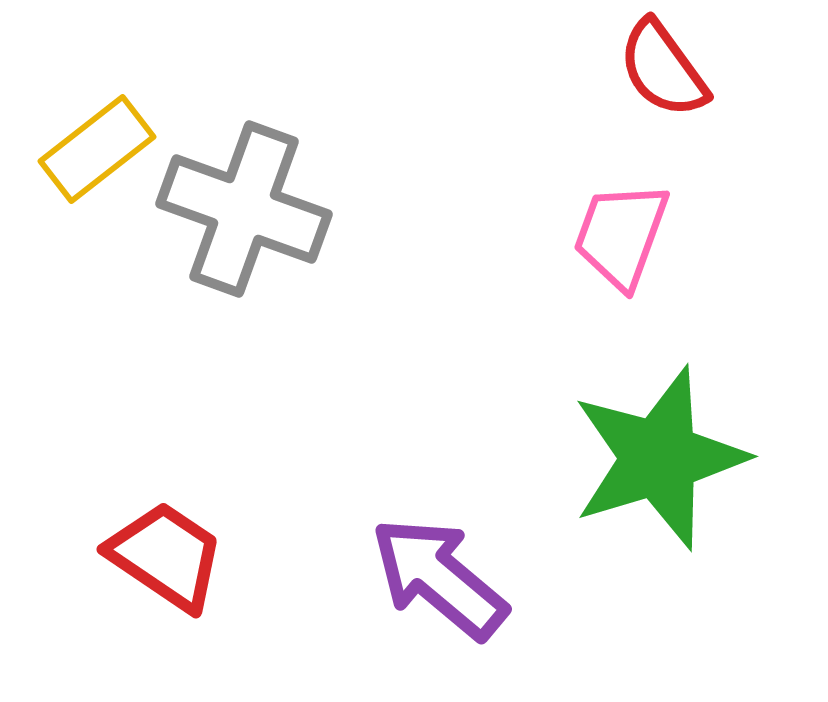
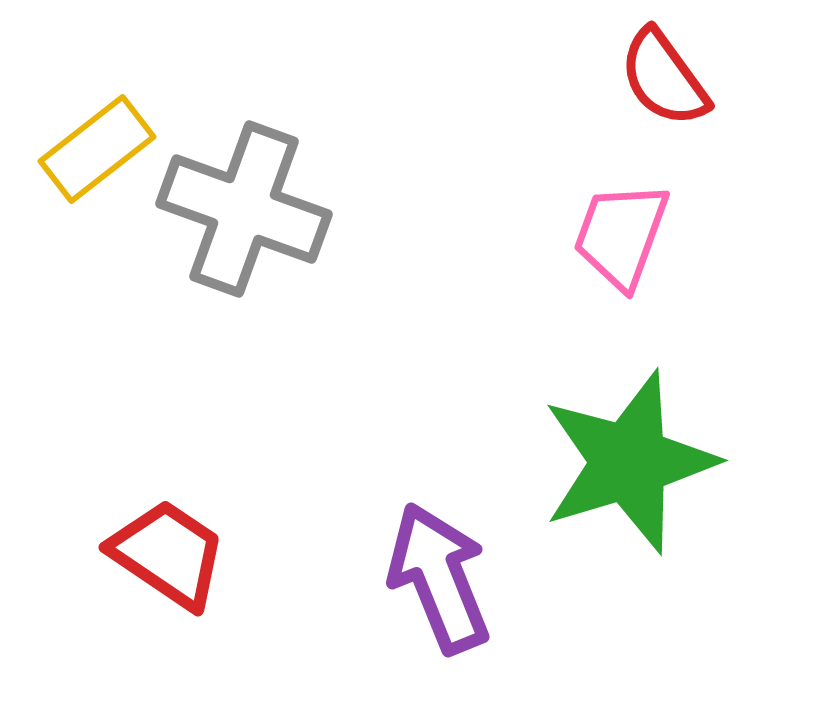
red semicircle: moved 1 px right, 9 px down
green star: moved 30 px left, 4 px down
red trapezoid: moved 2 px right, 2 px up
purple arrow: rotated 28 degrees clockwise
